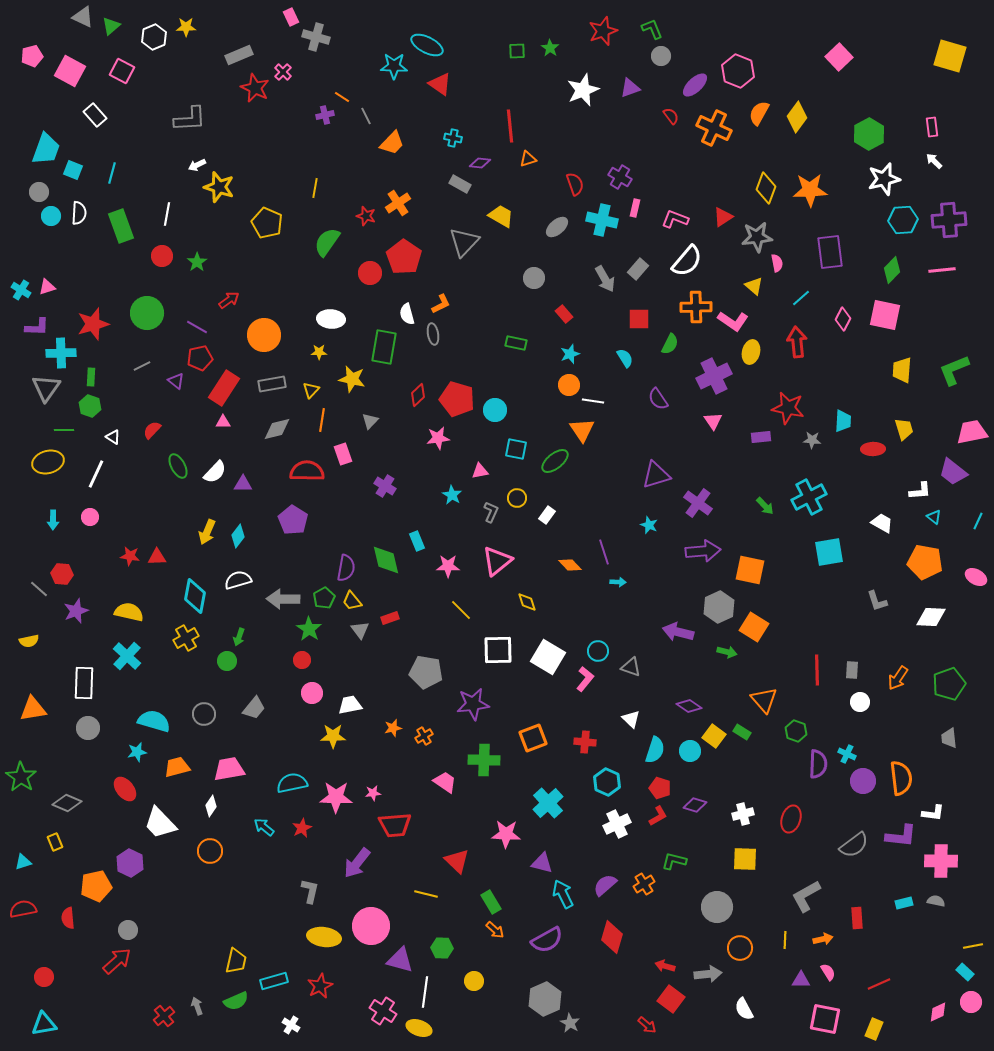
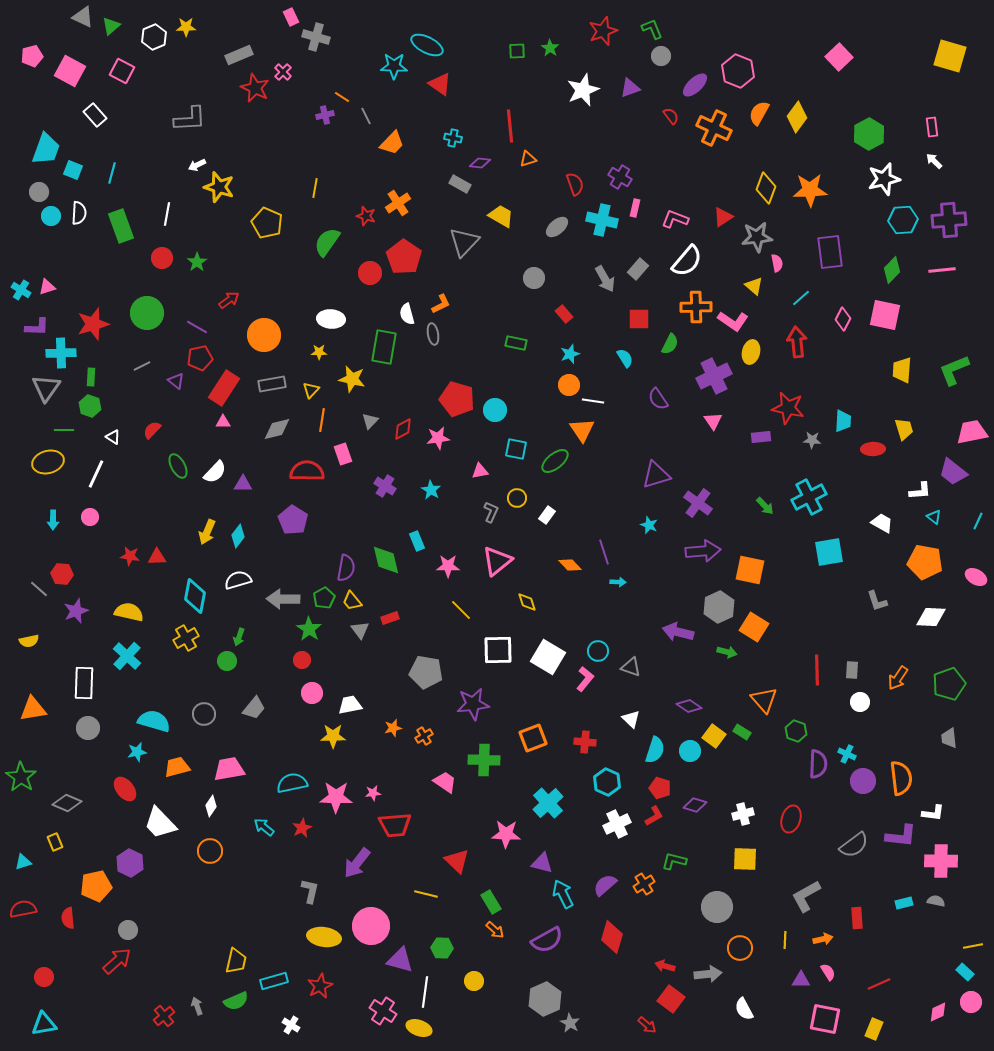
red circle at (162, 256): moved 2 px down
red diamond at (418, 395): moved 15 px left, 34 px down; rotated 15 degrees clockwise
cyan star at (452, 495): moved 21 px left, 5 px up
red L-shape at (658, 816): moved 4 px left
